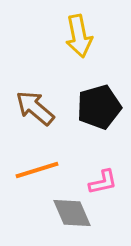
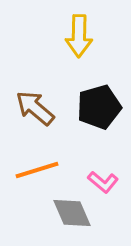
yellow arrow: rotated 12 degrees clockwise
pink L-shape: rotated 52 degrees clockwise
